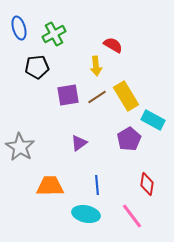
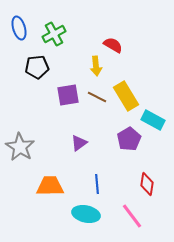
brown line: rotated 60 degrees clockwise
blue line: moved 1 px up
